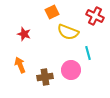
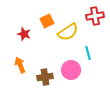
orange square: moved 5 px left, 9 px down
red cross: rotated 36 degrees counterclockwise
yellow semicircle: rotated 55 degrees counterclockwise
